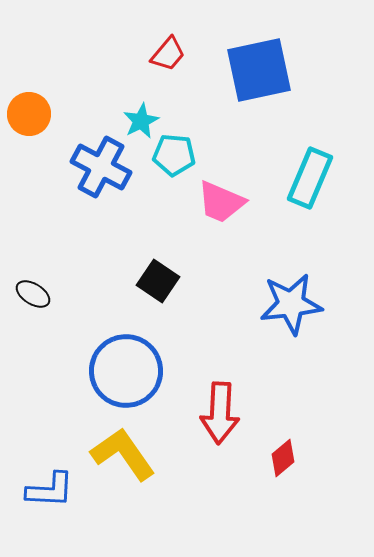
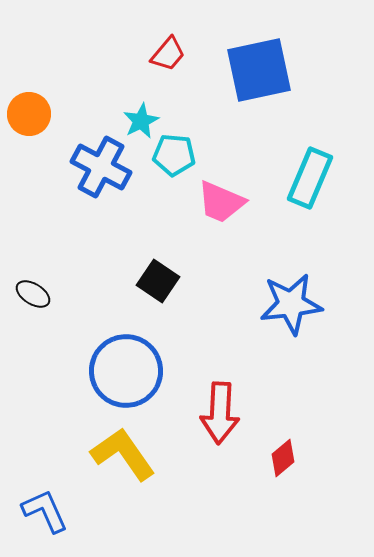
blue L-shape: moved 5 px left, 21 px down; rotated 117 degrees counterclockwise
